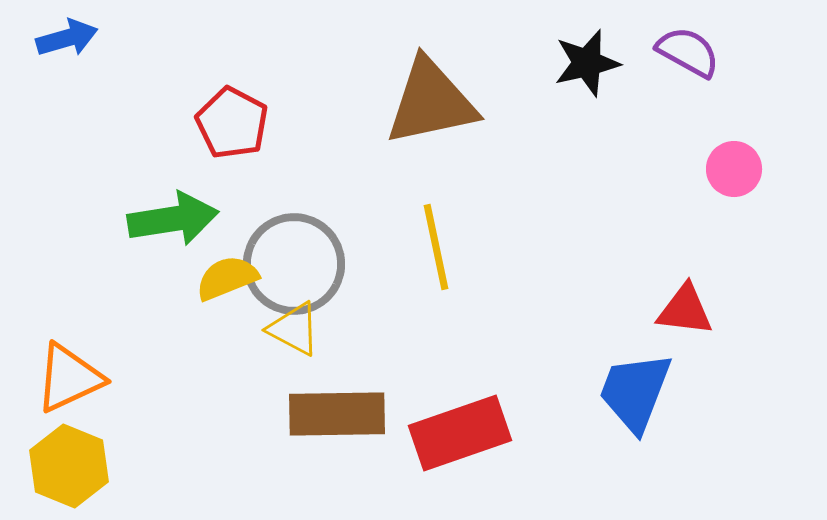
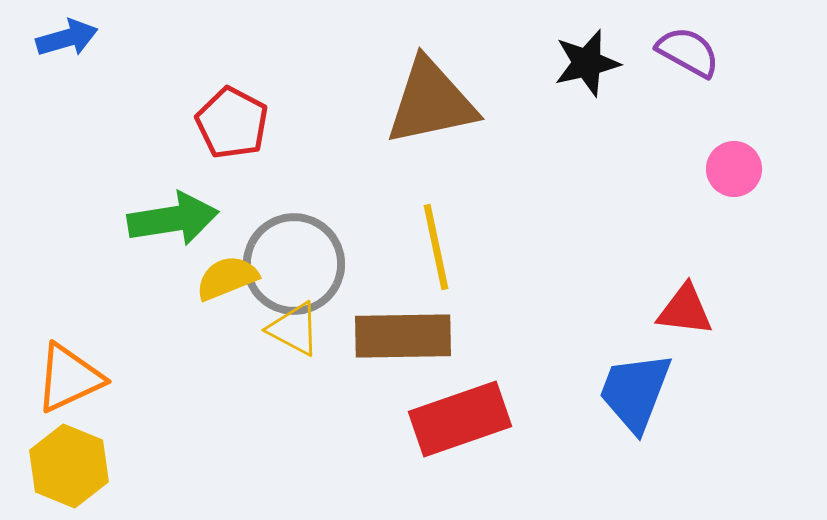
brown rectangle: moved 66 px right, 78 px up
red rectangle: moved 14 px up
